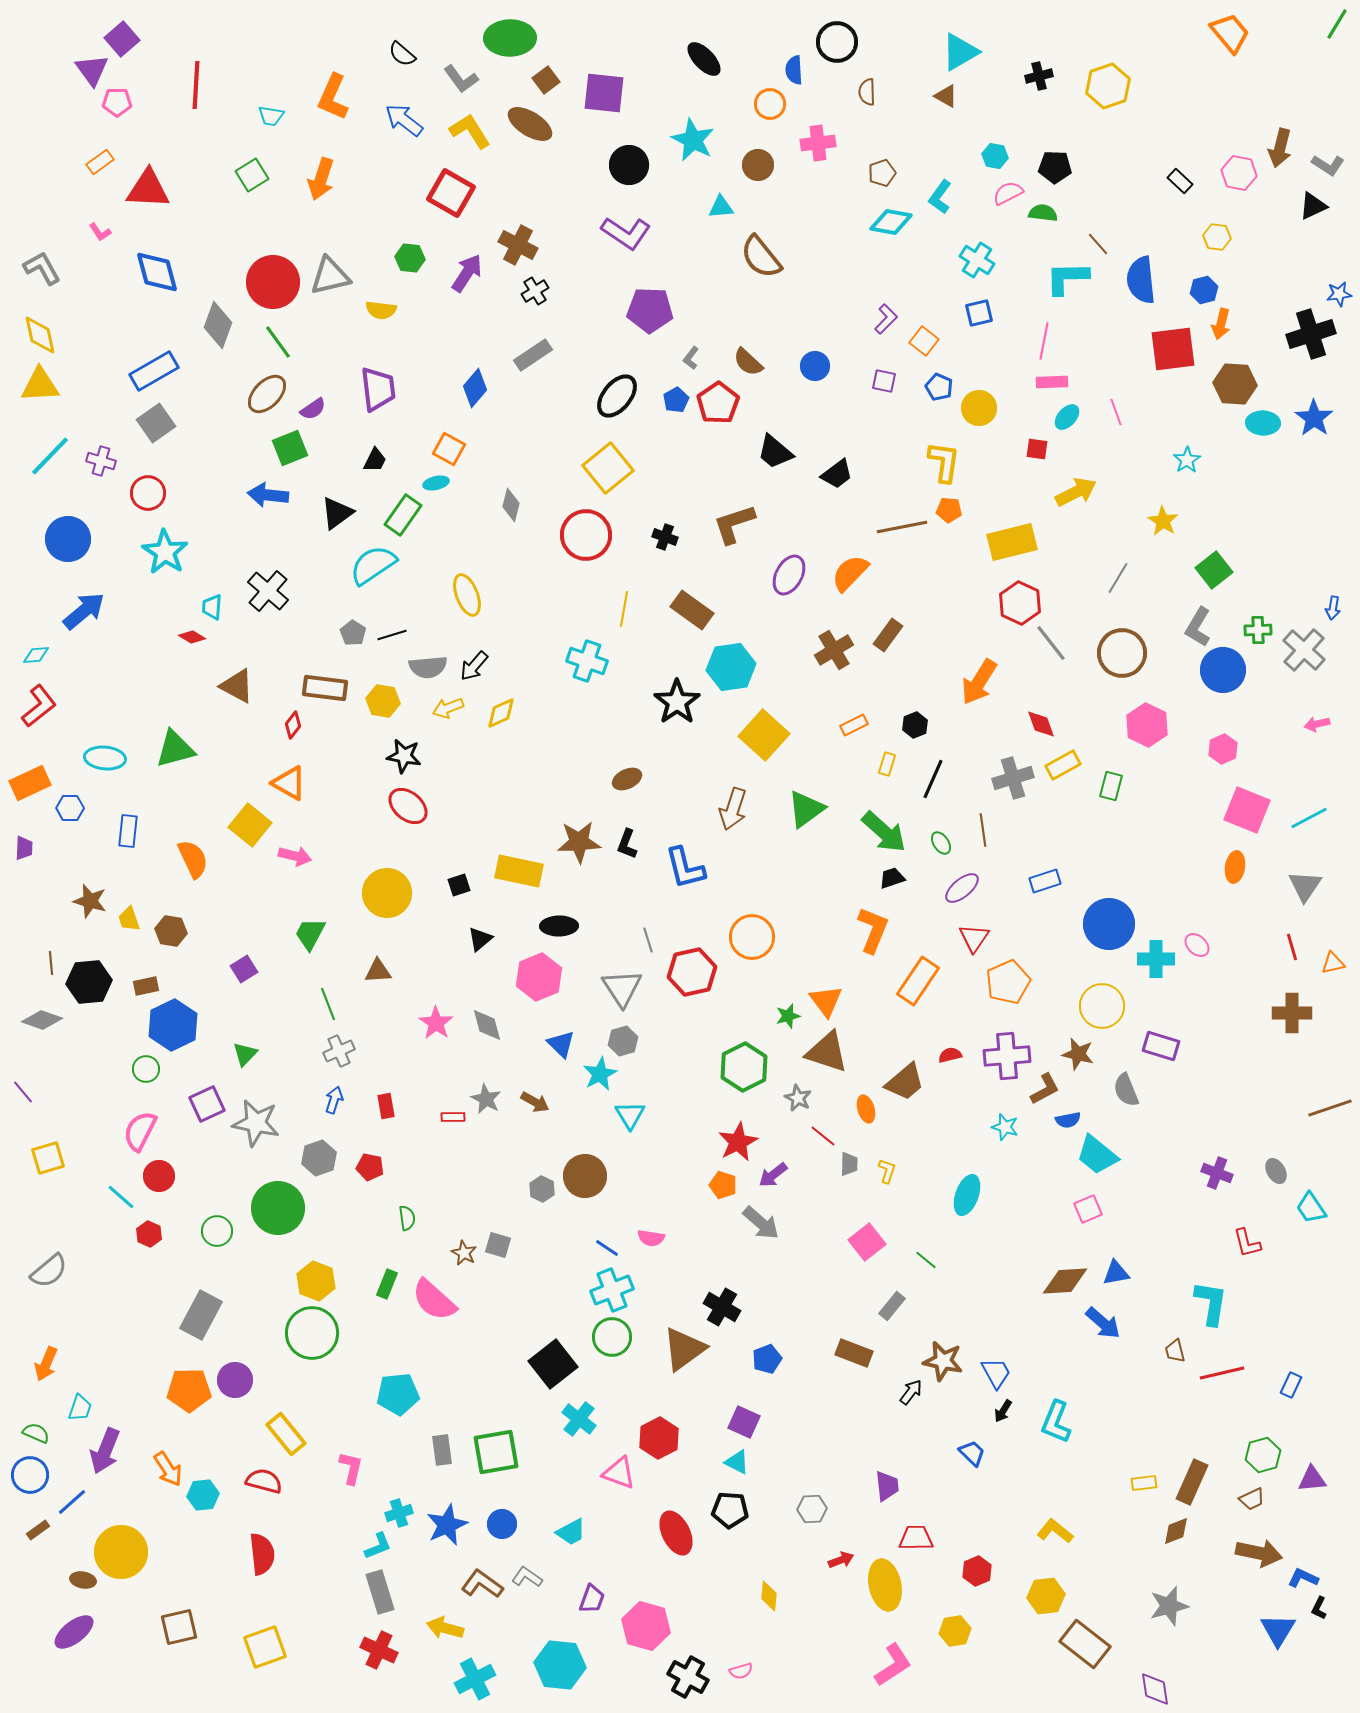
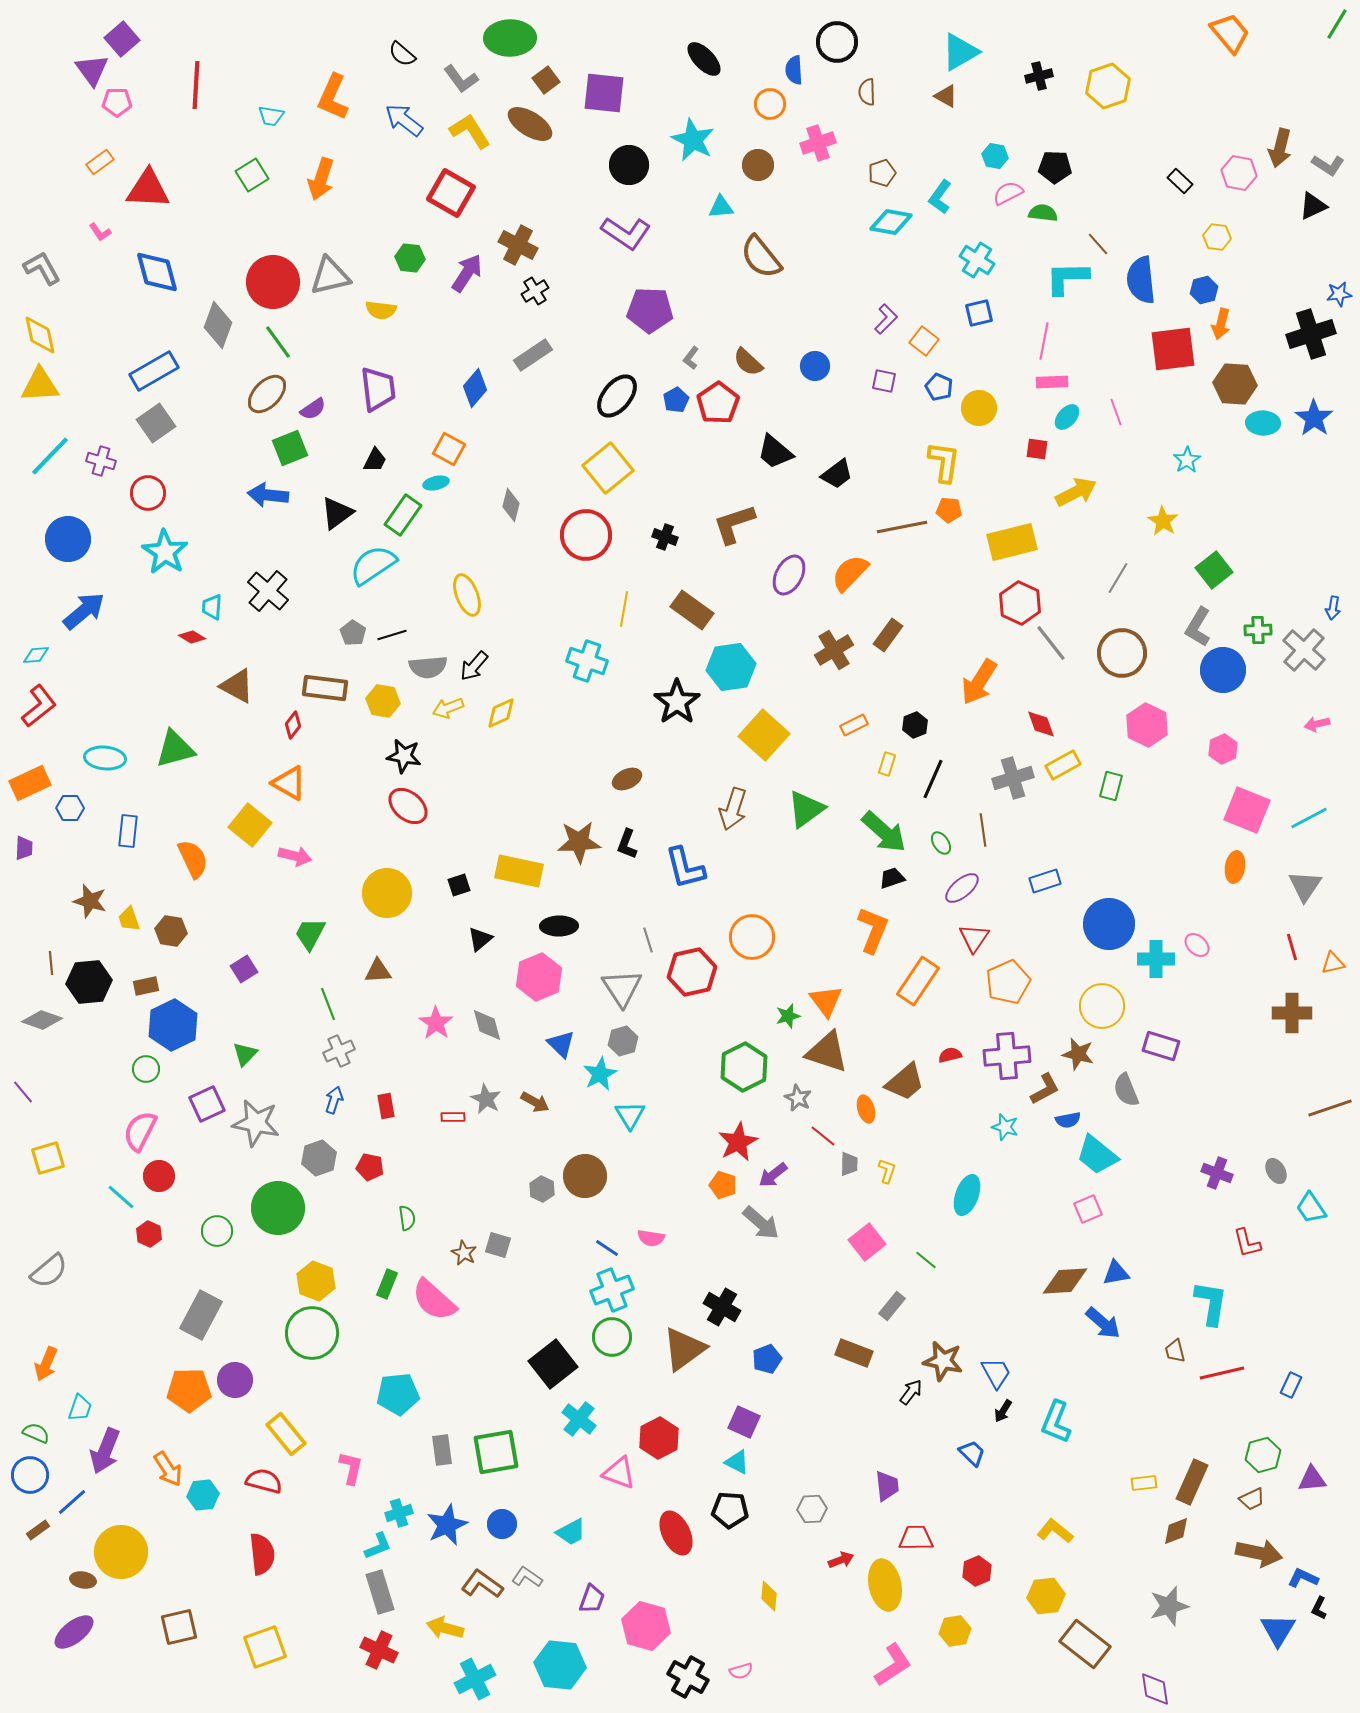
pink cross at (818, 143): rotated 12 degrees counterclockwise
